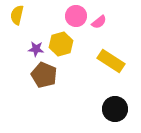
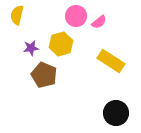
purple star: moved 5 px left, 1 px up; rotated 14 degrees counterclockwise
black circle: moved 1 px right, 4 px down
